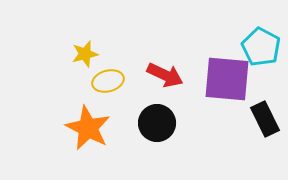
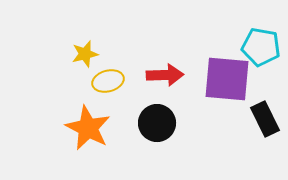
cyan pentagon: rotated 18 degrees counterclockwise
red arrow: rotated 27 degrees counterclockwise
